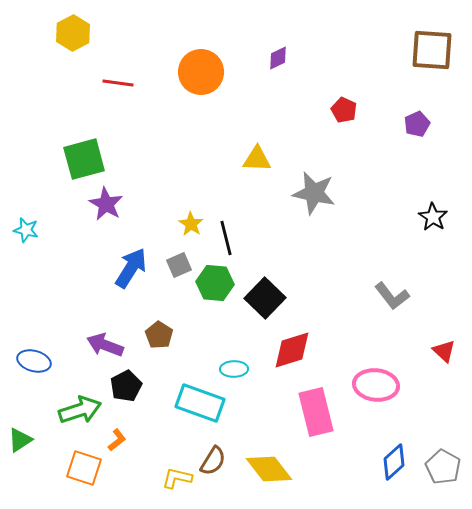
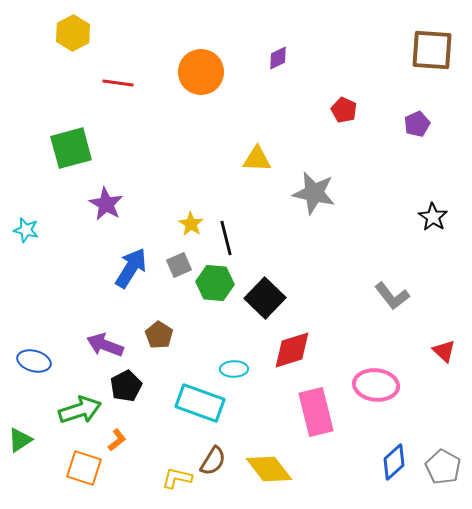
green square: moved 13 px left, 11 px up
